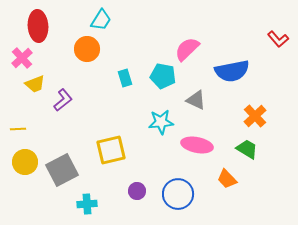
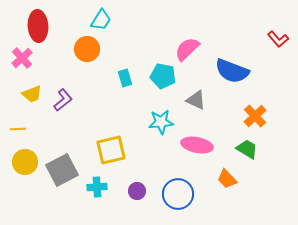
blue semicircle: rotated 32 degrees clockwise
yellow trapezoid: moved 3 px left, 10 px down
cyan cross: moved 10 px right, 17 px up
